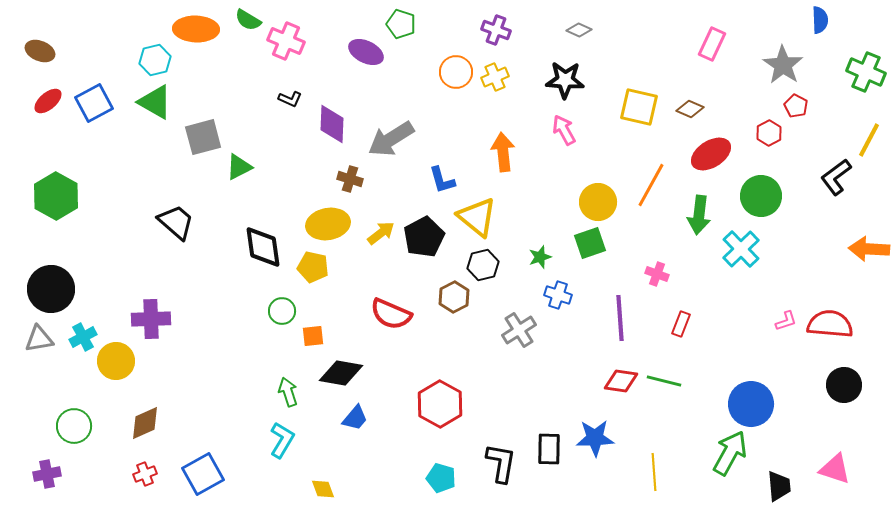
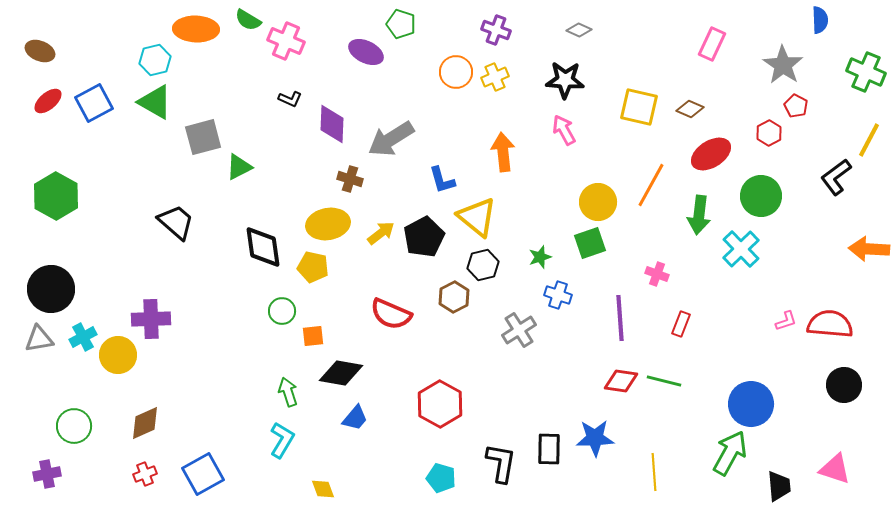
yellow circle at (116, 361): moved 2 px right, 6 px up
